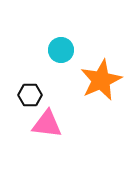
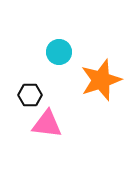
cyan circle: moved 2 px left, 2 px down
orange star: rotated 6 degrees clockwise
